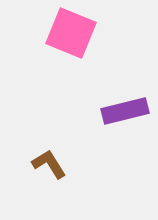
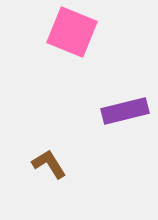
pink square: moved 1 px right, 1 px up
